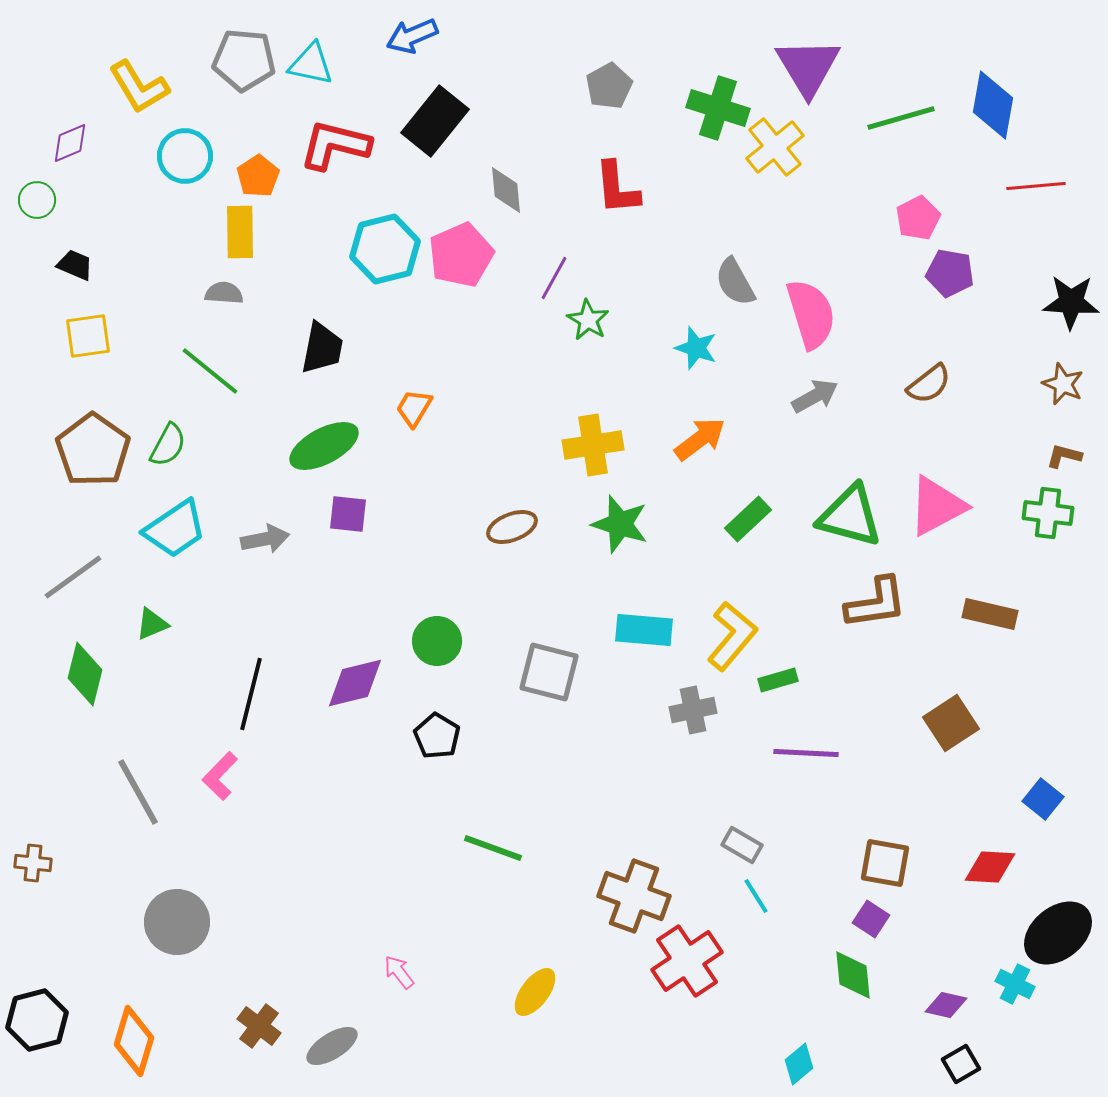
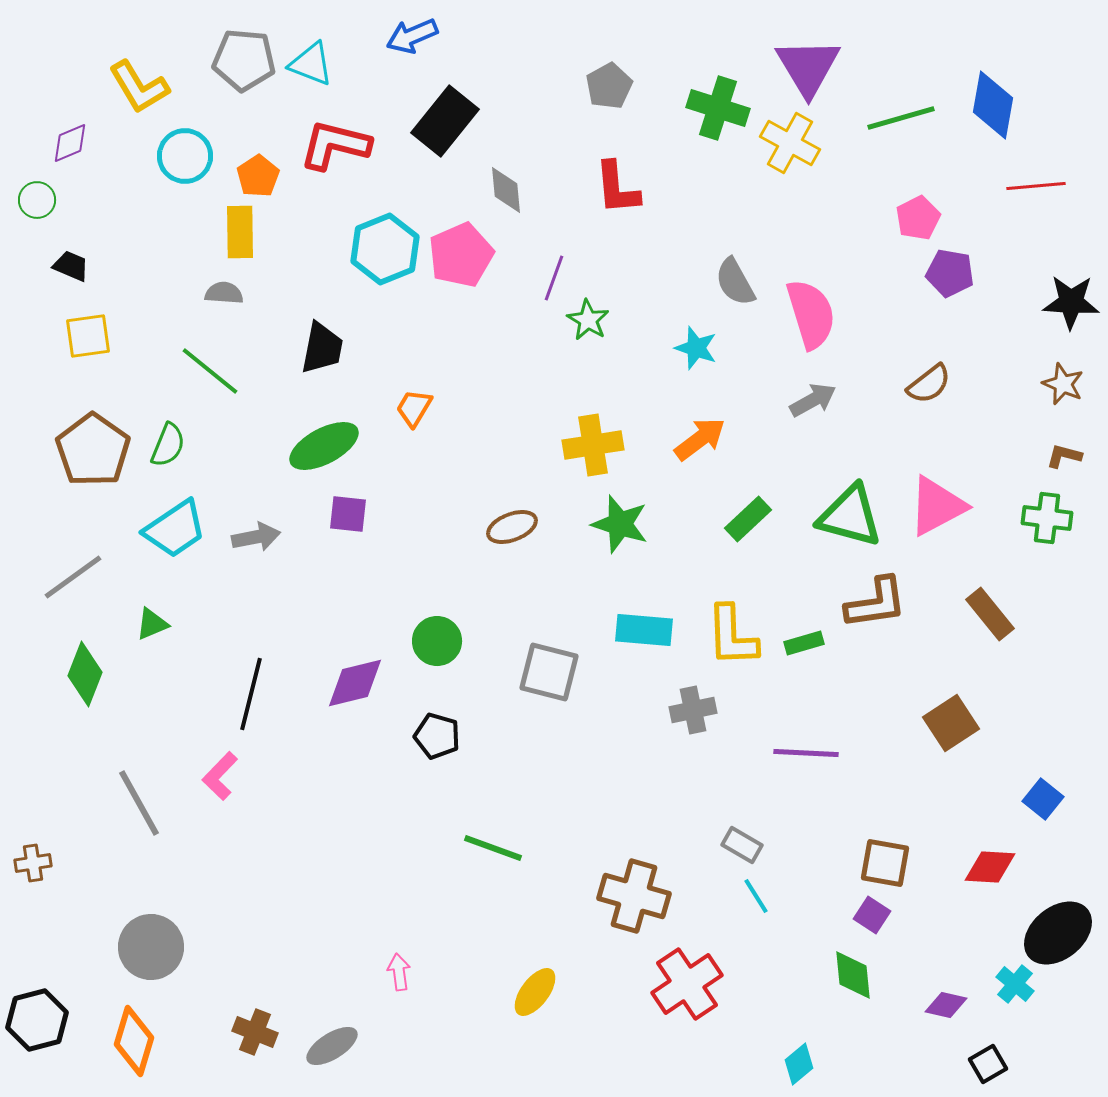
cyan triangle at (311, 64): rotated 9 degrees clockwise
black rectangle at (435, 121): moved 10 px right
yellow cross at (775, 147): moved 15 px right, 4 px up; rotated 22 degrees counterclockwise
cyan hexagon at (385, 249): rotated 8 degrees counterclockwise
black trapezoid at (75, 265): moved 4 px left, 1 px down
purple line at (554, 278): rotated 9 degrees counterclockwise
gray arrow at (815, 396): moved 2 px left, 4 px down
green semicircle at (168, 445): rotated 6 degrees counterclockwise
green cross at (1048, 513): moved 1 px left, 5 px down
gray arrow at (265, 539): moved 9 px left, 2 px up
brown rectangle at (990, 614): rotated 38 degrees clockwise
yellow L-shape at (732, 636): rotated 138 degrees clockwise
green diamond at (85, 674): rotated 8 degrees clockwise
green rectangle at (778, 680): moved 26 px right, 37 px up
black pentagon at (437, 736): rotated 15 degrees counterclockwise
gray line at (138, 792): moved 1 px right, 11 px down
brown cross at (33, 863): rotated 15 degrees counterclockwise
brown cross at (634, 896): rotated 4 degrees counterclockwise
purple square at (871, 919): moved 1 px right, 4 px up
gray circle at (177, 922): moved 26 px left, 25 px down
red cross at (687, 961): moved 23 px down
pink arrow at (399, 972): rotated 30 degrees clockwise
cyan cross at (1015, 984): rotated 12 degrees clockwise
brown cross at (259, 1026): moved 4 px left, 6 px down; rotated 15 degrees counterclockwise
black square at (961, 1064): moved 27 px right
